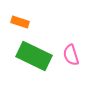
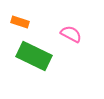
pink semicircle: moved 21 px up; rotated 135 degrees clockwise
